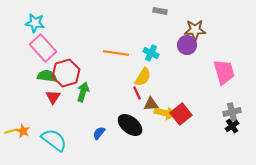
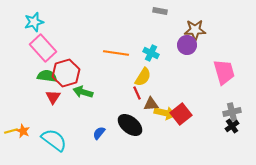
cyan star: moved 1 px left, 1 px up; rotated 24 degrees counterclockwise
green arrow: rotated 90 degrees counterclockwise
